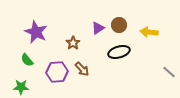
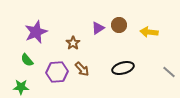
purple star: rotated 25 degrees clockwise
black ellipse: moved 4 px right, 16 px down
